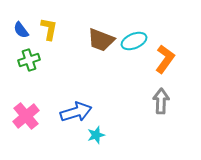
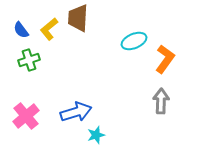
yellow L-shape: rotated 140 degrees counterclockwise
brown trapezoid: moved 23 px left, 22 px up; rotated 72 degrees clockwise
